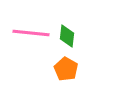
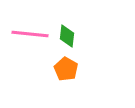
pink line: moved 1 px left, 1 px down
